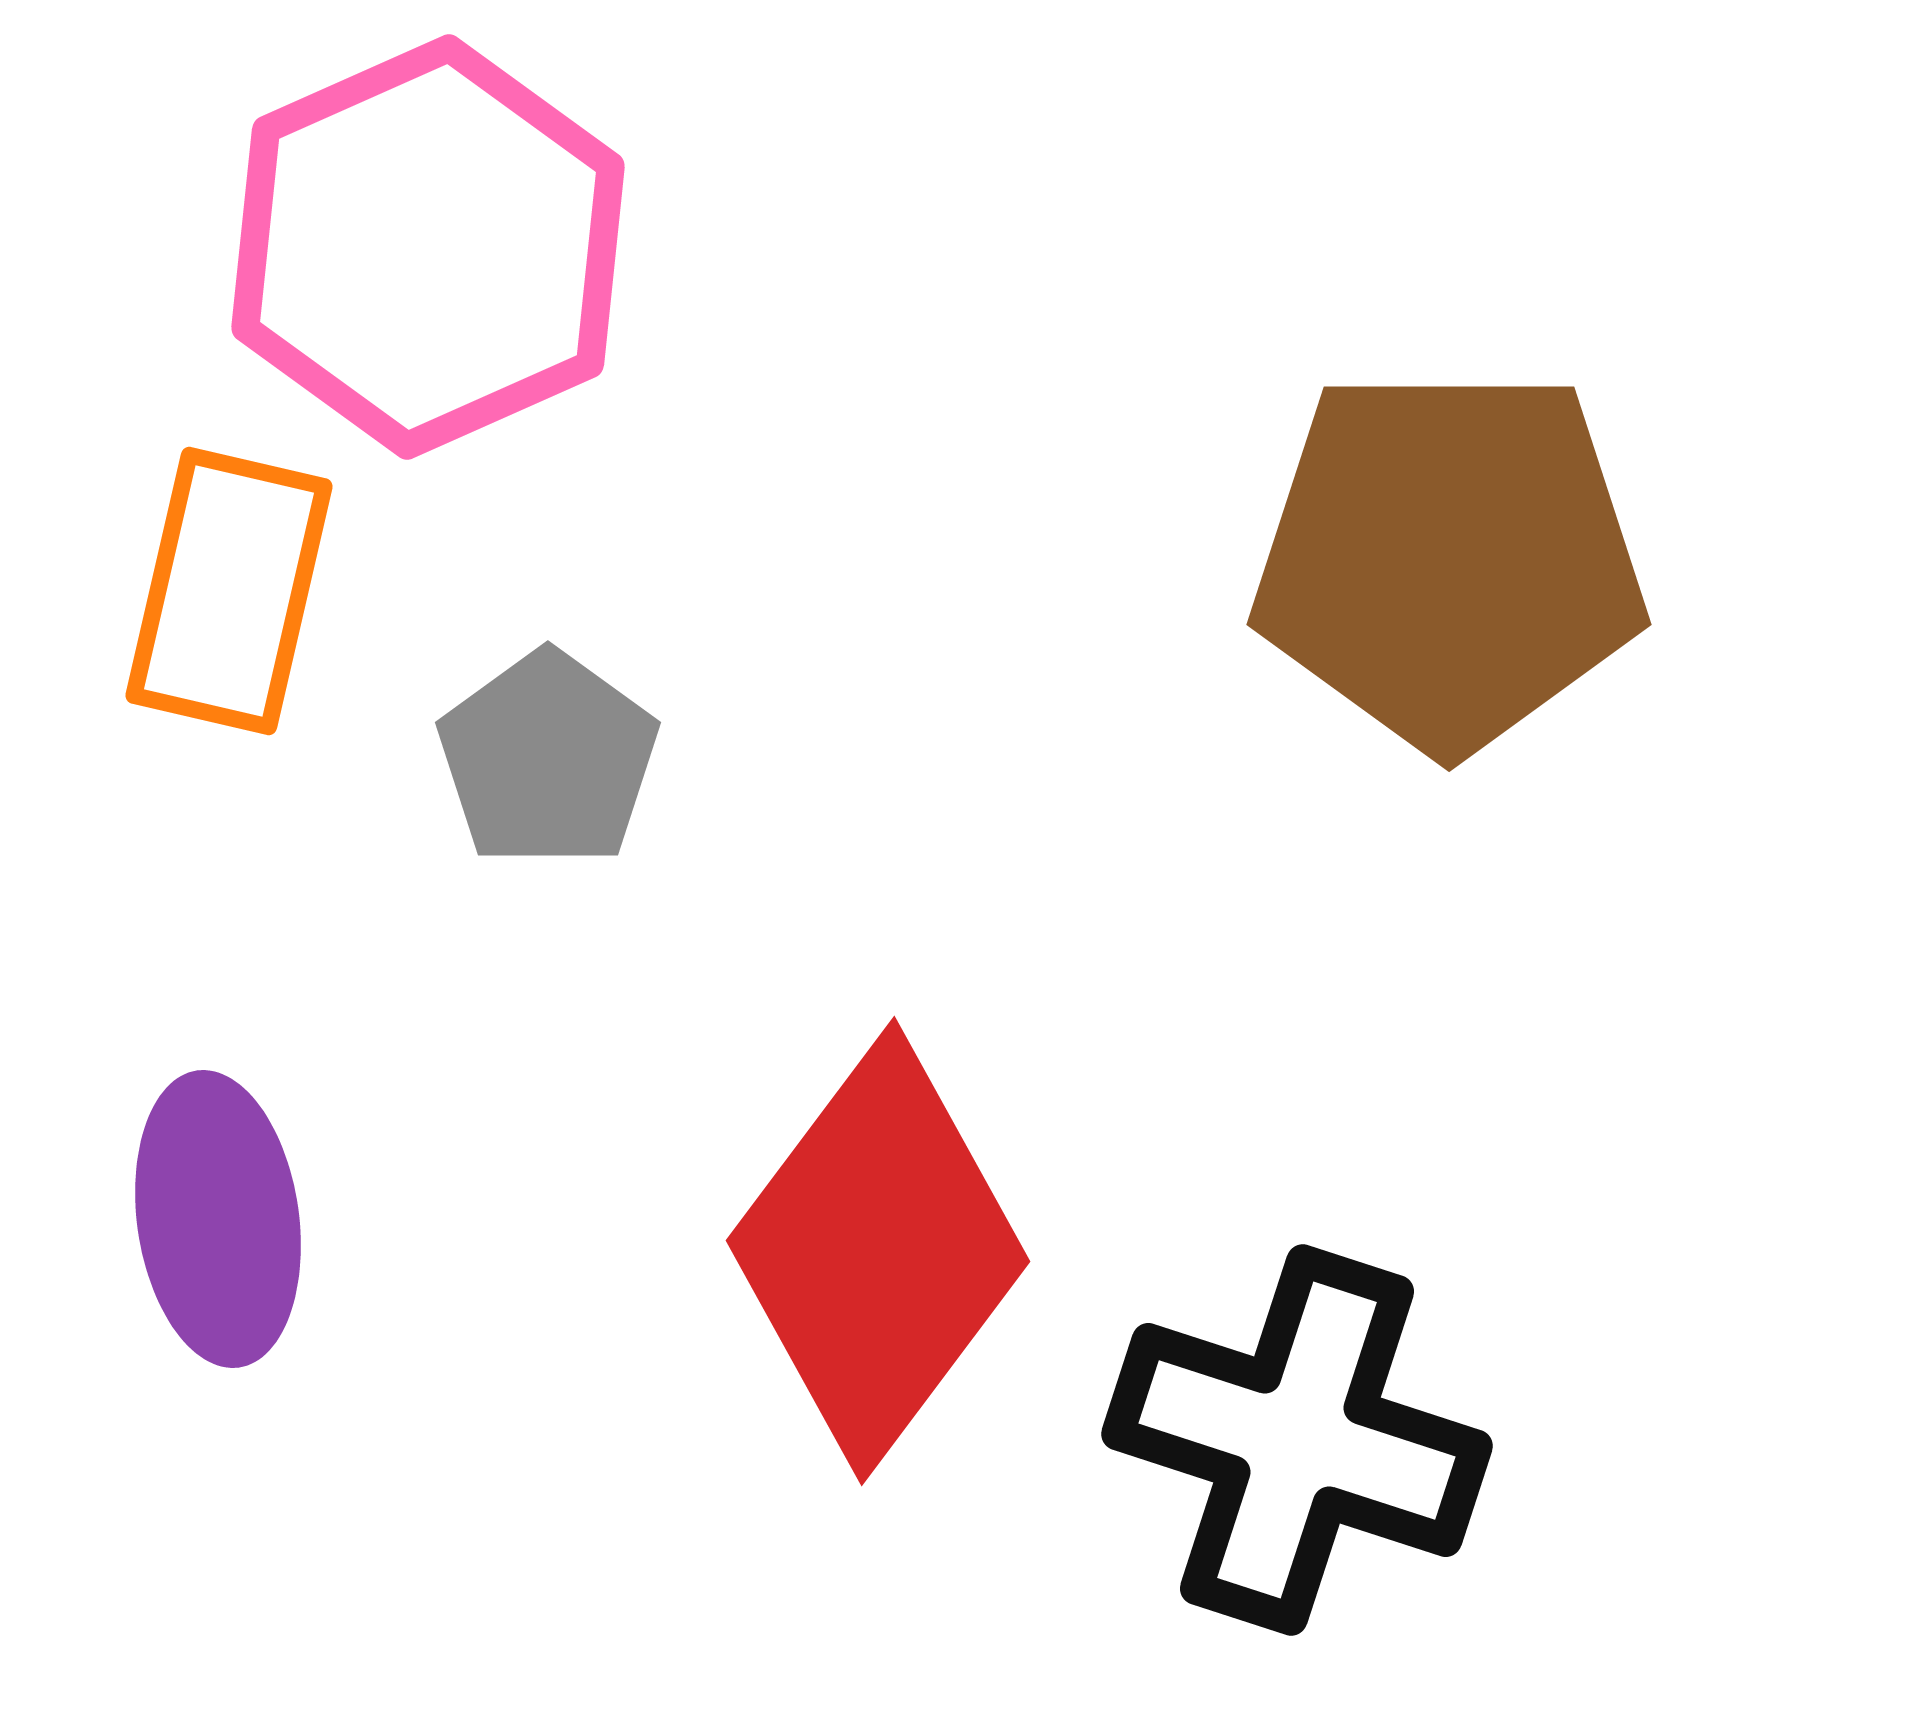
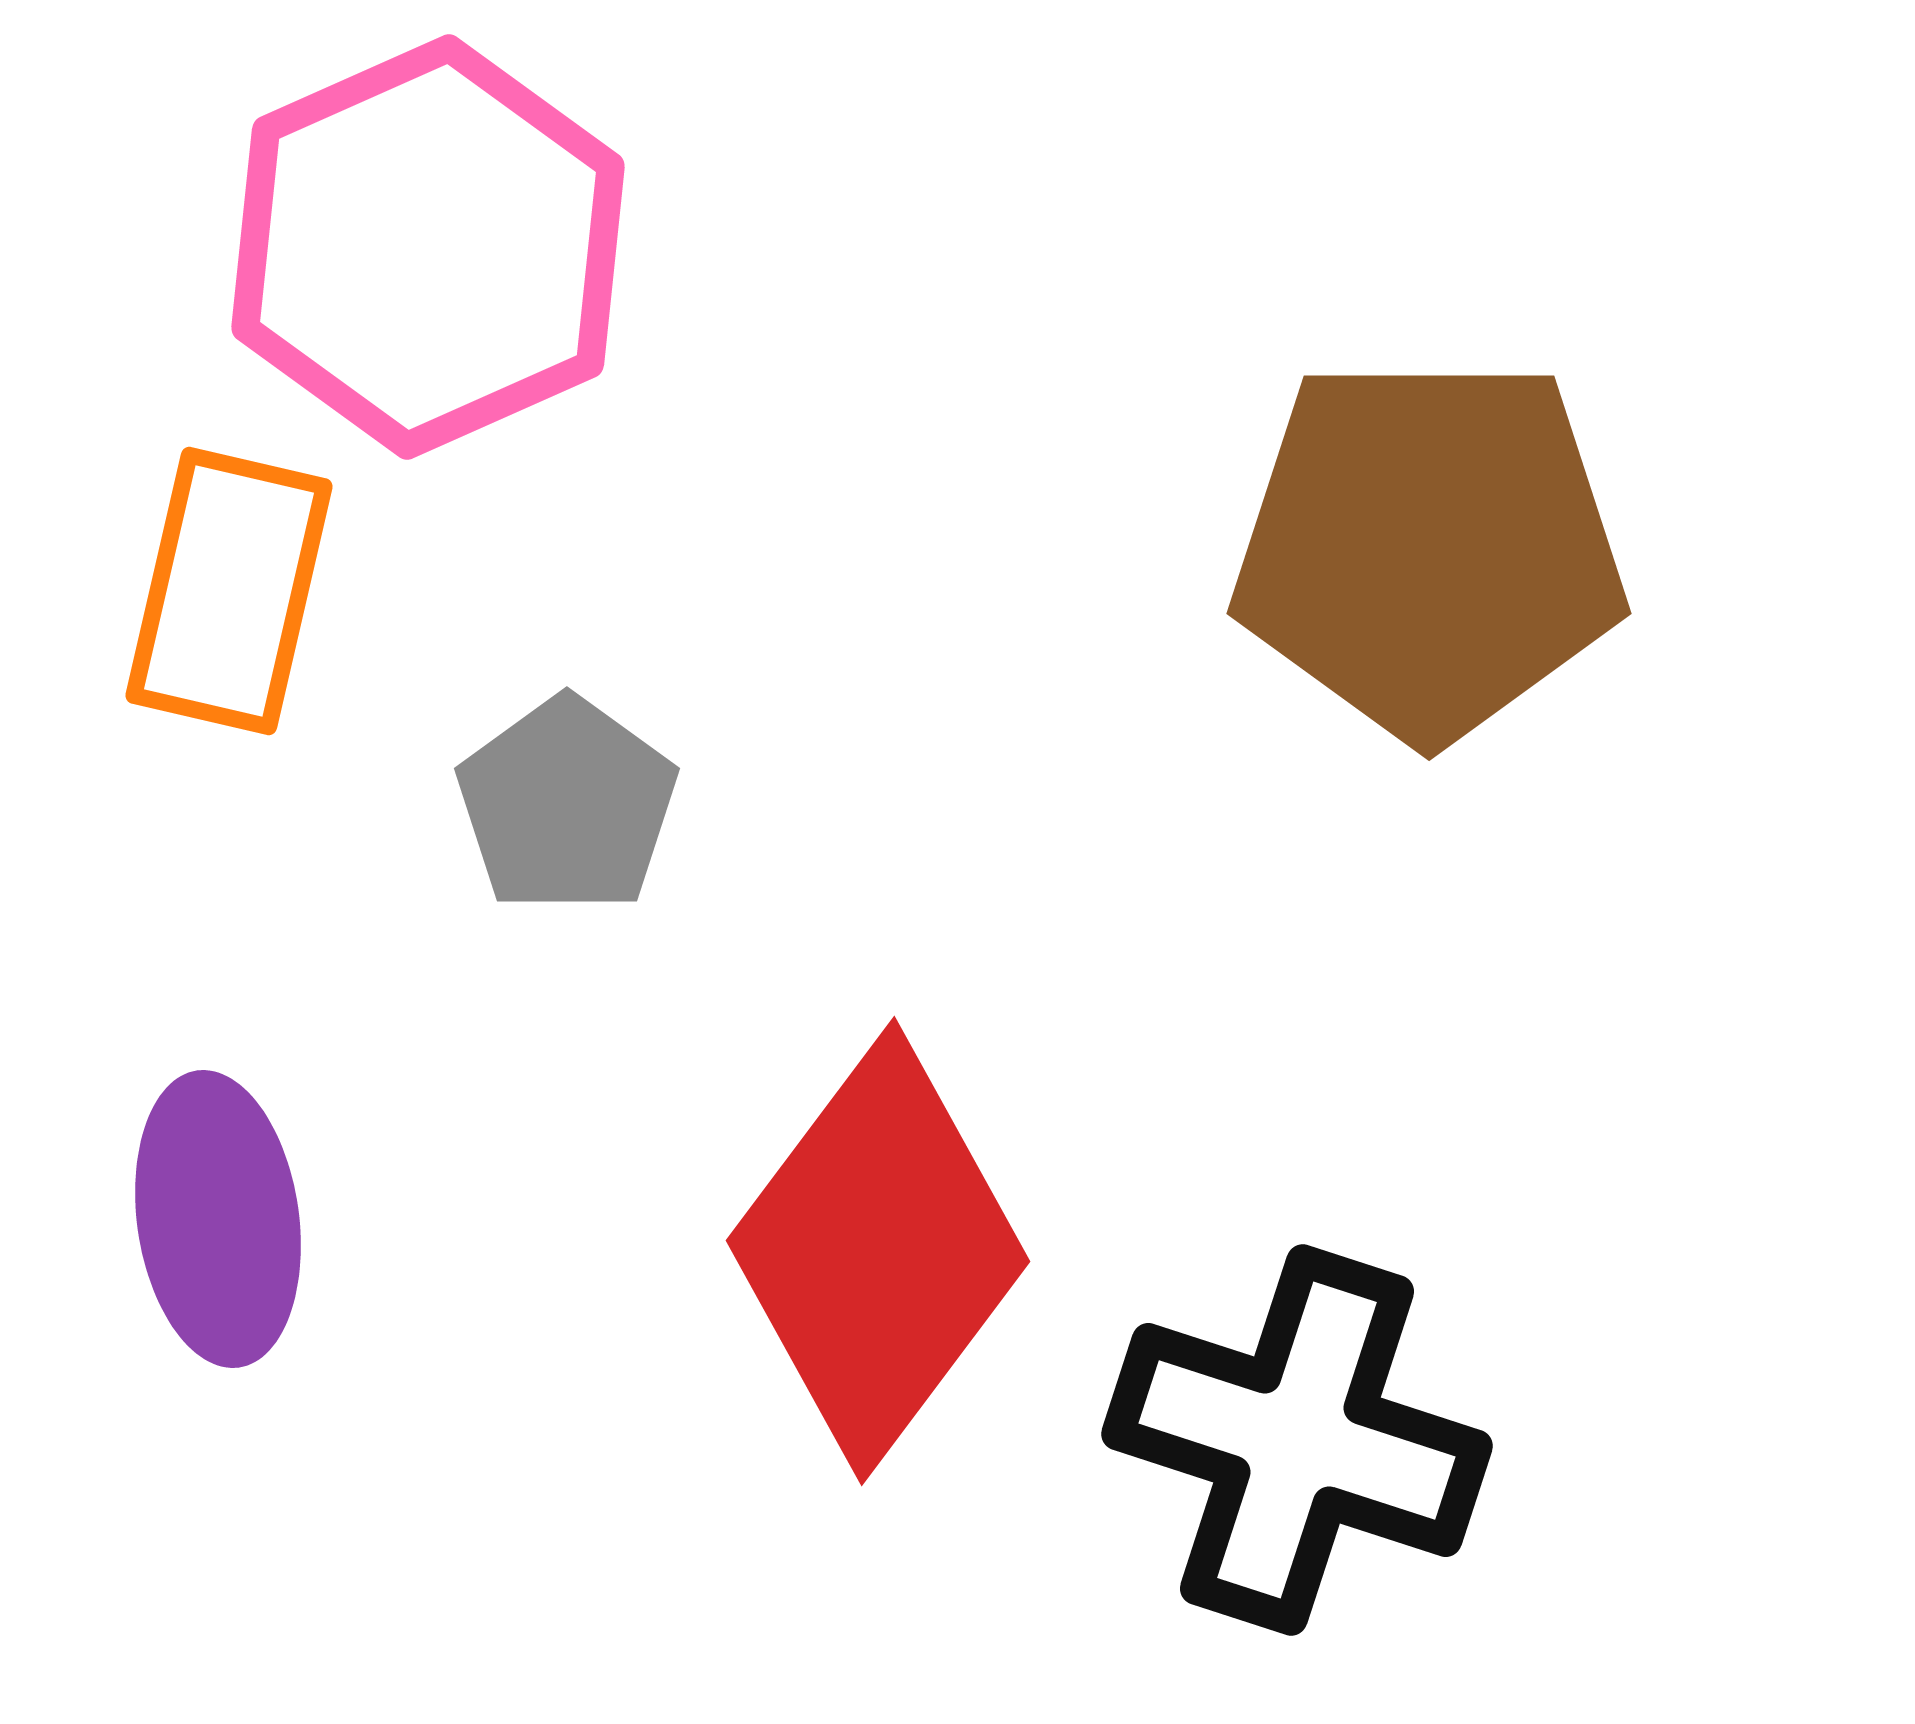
brown pentagon: moved 20 px left, 11 px up
gray pentagon: moved 19 px right, 46 px down
